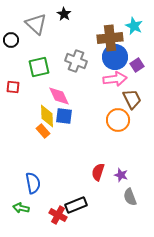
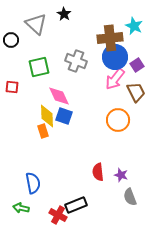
pink arrow: rotated 135 degrees clockwise
red square: moved 1 px left
brown trapezoid: moved 4 px right, 7 px up
blue square: rotated 12 degrees clockwise
orange rectangle: rotated 24 degrees clockwise
red semicircle: rotated 24 degrees counterclockwise
